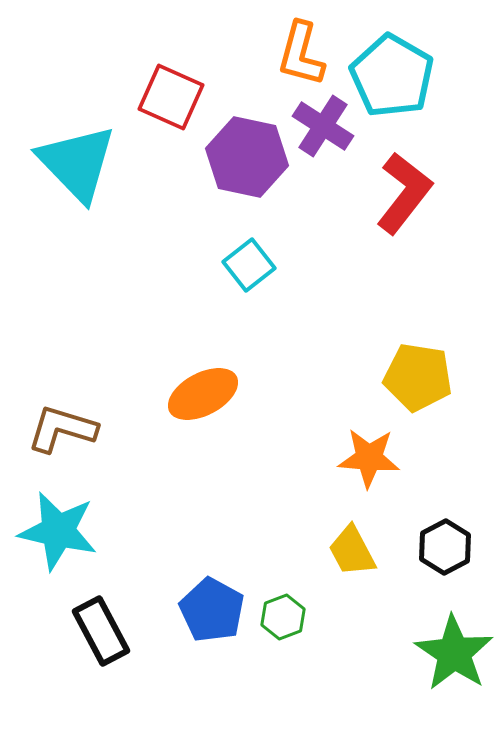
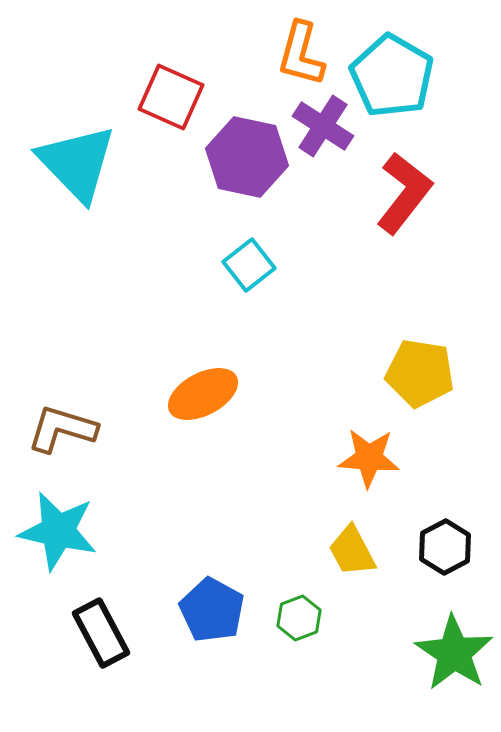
yellow pentagon: moved 2 px right, 4 px up
green hexagon: moved 16 px right, 1 px down
black rectangle: moved 2 px down
